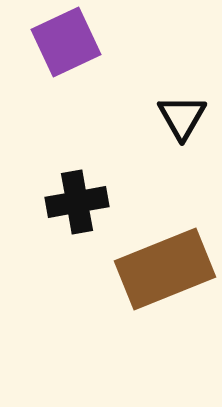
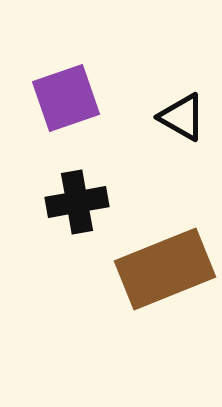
purple square: moved 56 px down; rotated 6 degrees clockwise
black triangle: rotated 30 degrees counterclockwise
